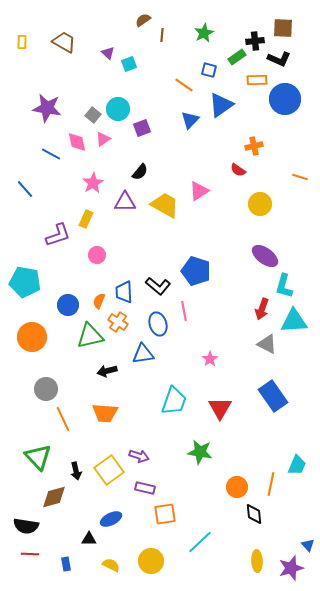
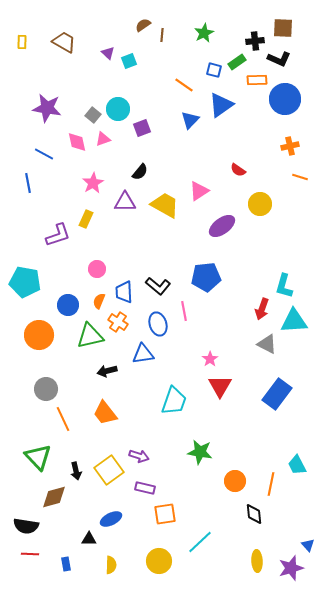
brown semicircle at (143, 20): moved 5 px down
green rectangle at (237, 57): moved 5 px down
cyan square at (129, 64): moved 3 px up
blue square at (209, 70): moved 5 px right
pink triangle at (103, 139): rotated 14 degrees clockwise
orange cross at (254, 146): moved 36 px right
blue line at (51, 154): moved 7 px left
blue line at (25, 189): moved 3 px right, 6 px up; rotated 30 degrees clockwise
pink circle at (97, 255): moved 14 px down
purple ellipse at (265, 256): moved 43 px left, 30 px up; rotated 72 degrees counterclockwise
blue pentagon at (196, 271): moved 10 px right, 6 px down; rotated 24 degrees counterclockwise
orange circle at (32, 337): moved 7 px right, 2 px up
blue rectangle at (273, 396): moved 4 px right, 2 px up; rotated 72 degrees clockwise
red triangle at (220, 408): moved 22 px up
orange trapezoid at (105, 413): rotated 48 degrees clockwise
cyan trapezoid at (297, 465): rotated 130 degrees clockwise
orange circle at (237, 487): moved 2 px left, 6 px up
yellow circle at (151, 561): moved 8 px right
yellow semicircle at (111, 565): rotated 66 degrees clockwise
